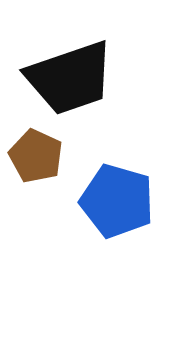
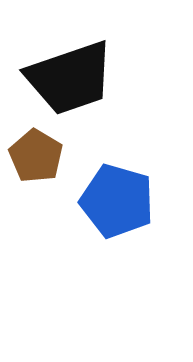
brown pentagon: rotated 6 degrees clockwise
